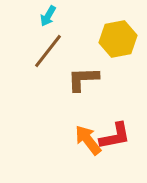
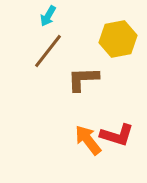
red L-shape: moved 2 px right, 1 px up; rotated 28 degrees clockwise
